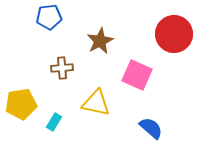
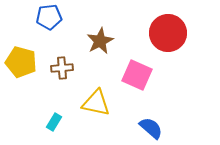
red circle: moved 6 px left, 1 px up
yellow pentagon: moved 42 px up; rotated 24 degrees clockwise
